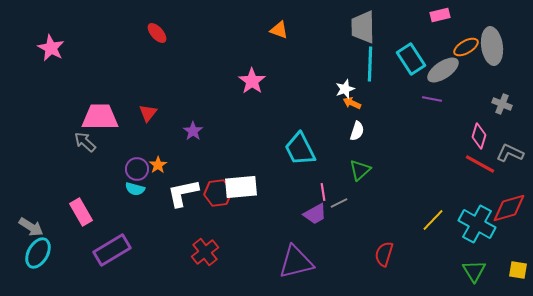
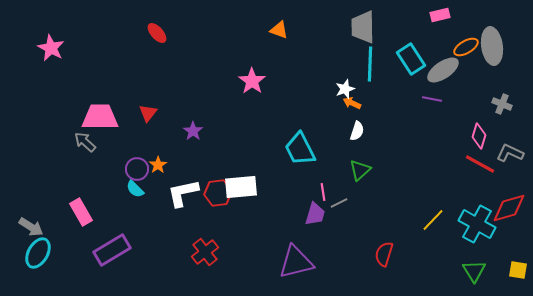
cyan semicircle at (135, 189): rotated 30 degrees clockwise
purple trapezoid at (315, 214): rotated 45 degrees counterclockwise
